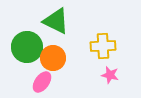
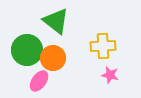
green triangle: rotated 12 degrees clockwise
green circle: moved 3 px down
pink ellipse: moved 3 px left, 1 px up
